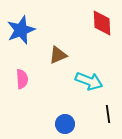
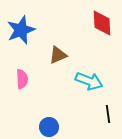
blue circle: moved 16 px left, 3 px down
